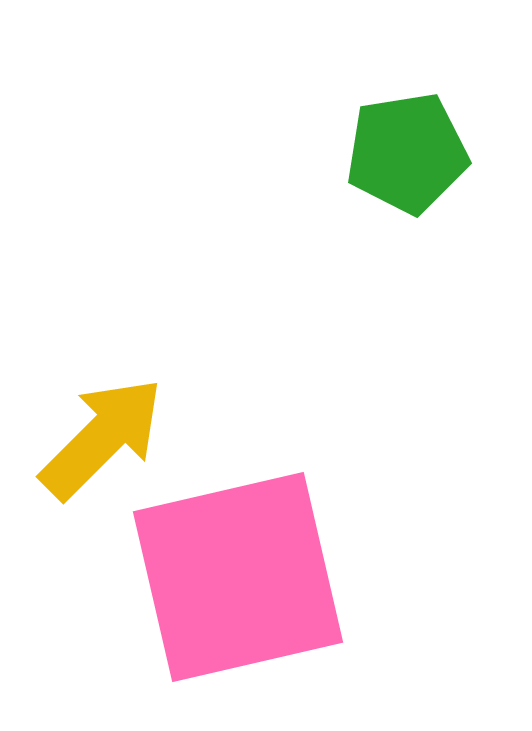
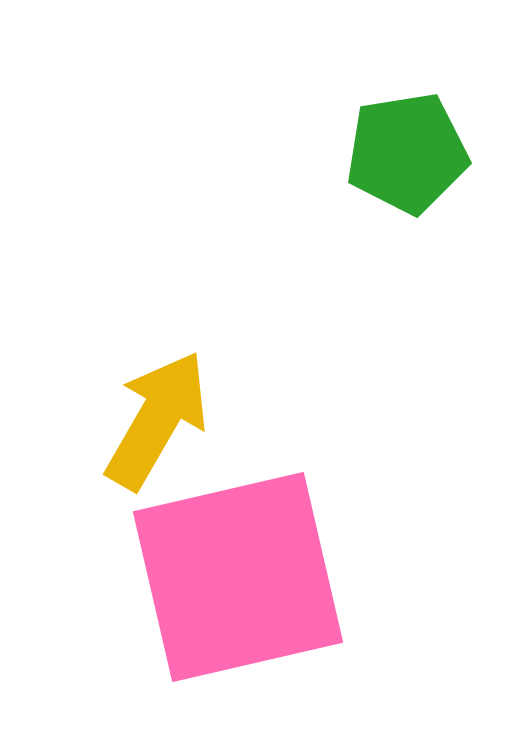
yellow arrow: moved 55 px right, 18 px up; rotated 15 degrees counterclockwise
